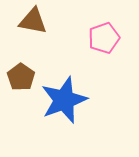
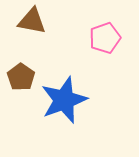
brown triangle: moved 1 px left
pink pentagon: moved 1 px right
